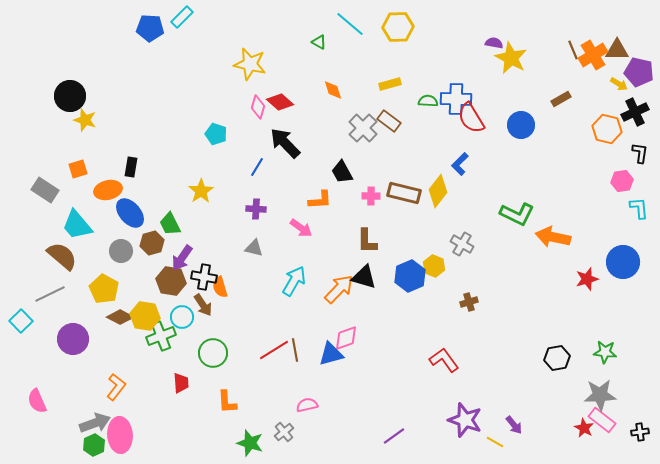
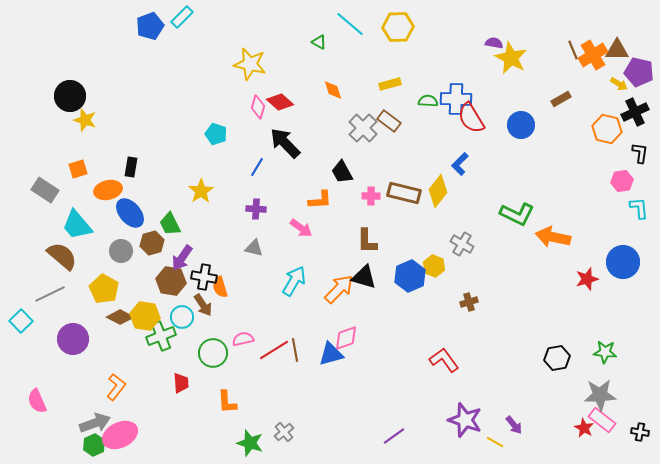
blue pentagon at (150, 28): moved 2 px up; rotated 24 degrees counterclockwise
pink semicircle at (307, 405): moved 64 px left, 66 px up
black cross at (640, 432): rotated 18 degrees clockwise
pink ellipse at (120, 435): rotated 68 degrees clockwise
